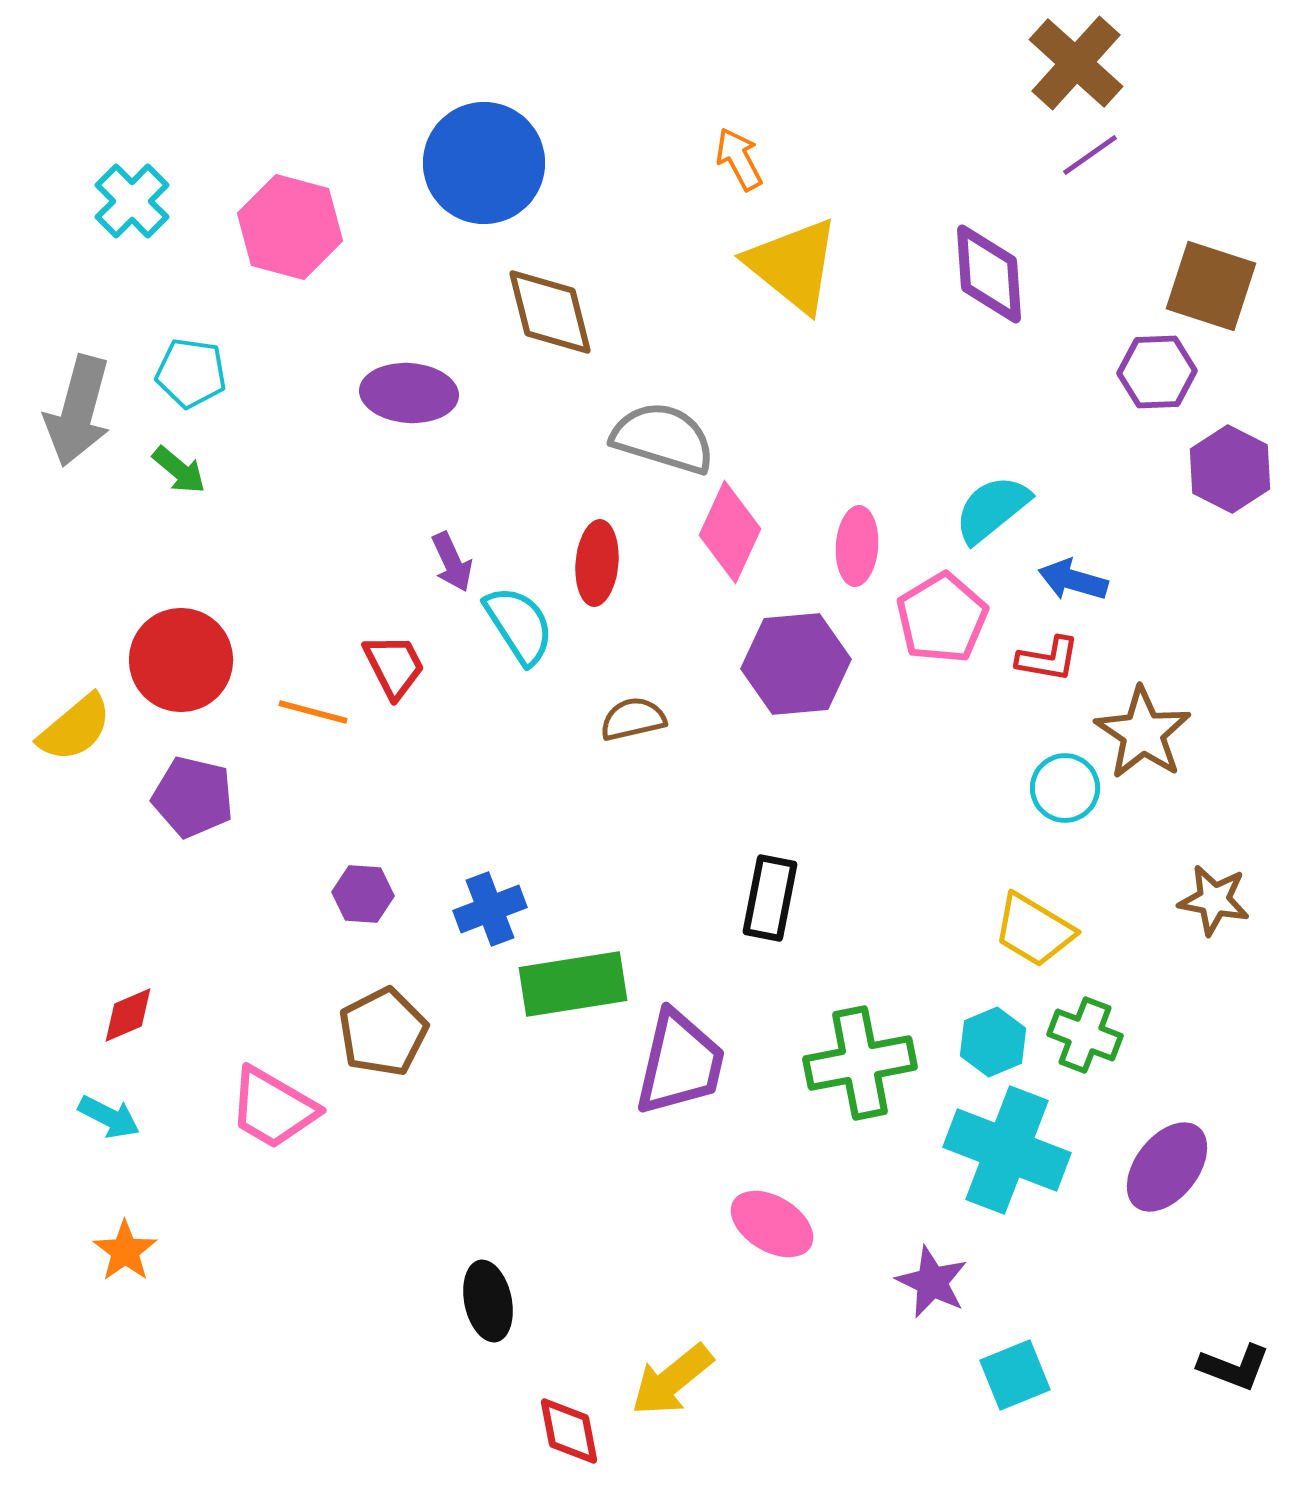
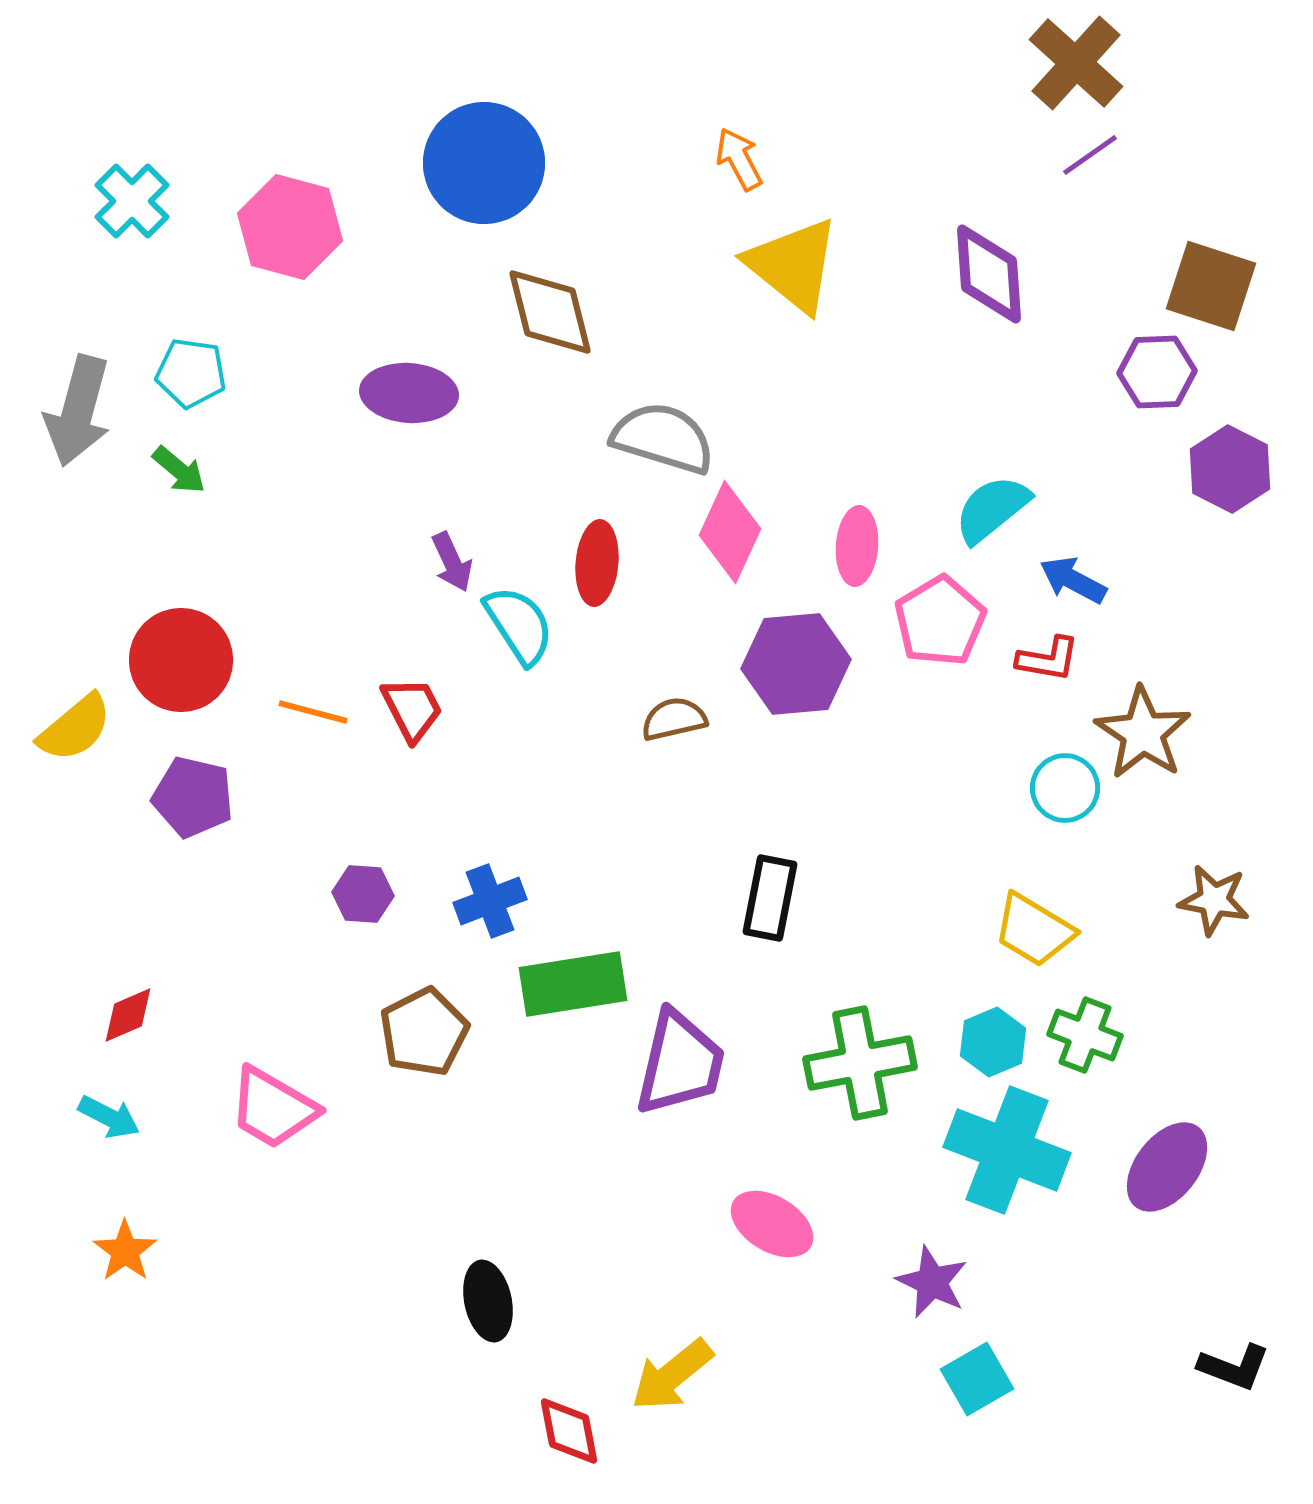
blue arrow at (1073, 580): rotated 12 degrees clockwise
pink pentagon at (942, 618): moved 2 px left, 3 px down
red trapezoid at (394, 666): moved 18 px right, 43 px down
brown semicircle at (633, 719): moved 41 px right
blue cross at (490, 909): moved 8 px up
brown pentagon at (383, 1032): moved 41 px right
cyan square at (1015, 1375): moved 38 px left, 4 px down; rotated 8 degrees counterclockwise
yellow arrow at (672, 1380): moved 5 px up
